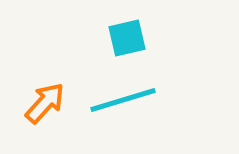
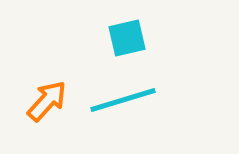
orange arrow: moved 2 px right, 2 px up
